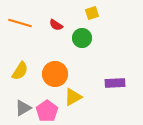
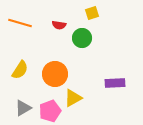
red semicircle: moved 3 px right; rotated 24 degrees counterclockwise
yellow semicircle: moved 1 px up
yellow triangle: moved 1 px down
pink pentagon: moved 3 px right; rotated 15 degrees clockwise
